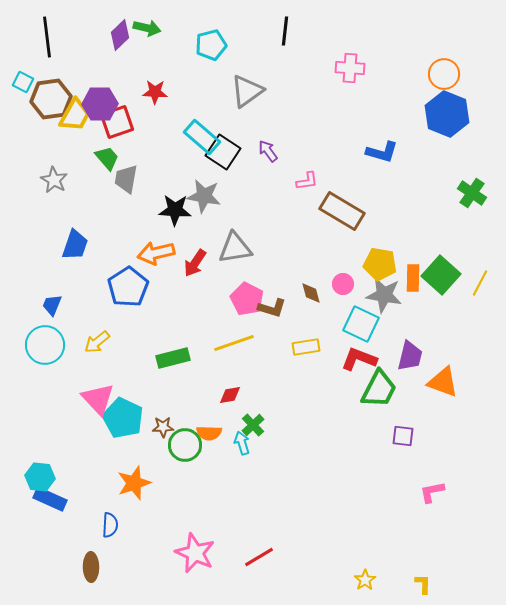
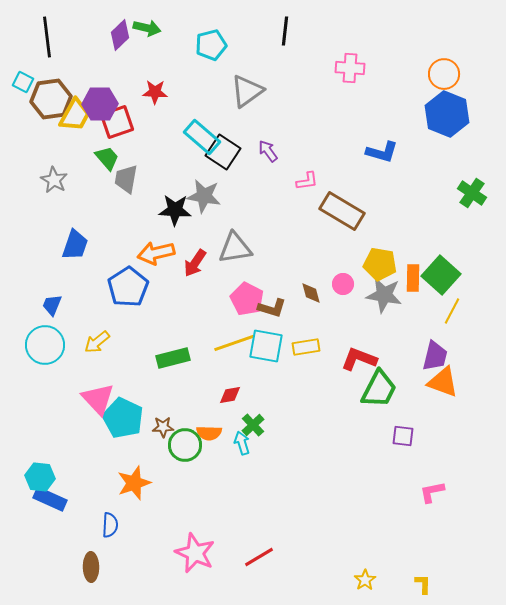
yellow line at (480, 283): moved 28 px left, 28 px down
cyan square at (361, 324): moved 95 px left, 22 px down; rotated 15 degrees counterclockwise
purple trapezoid at (410, 356): moved 25 px right
